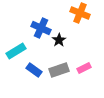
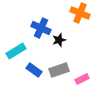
black star: rotated 16 degrees clockwise
pink rectangle: moved 2 px left, 11 px down
